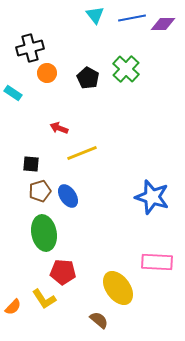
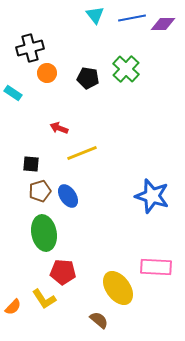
black pentagon: rotated 20 degrees counterclockwise
blue star: moved 1 px up
pink rectangle: moved 1 px left, 5 px down
